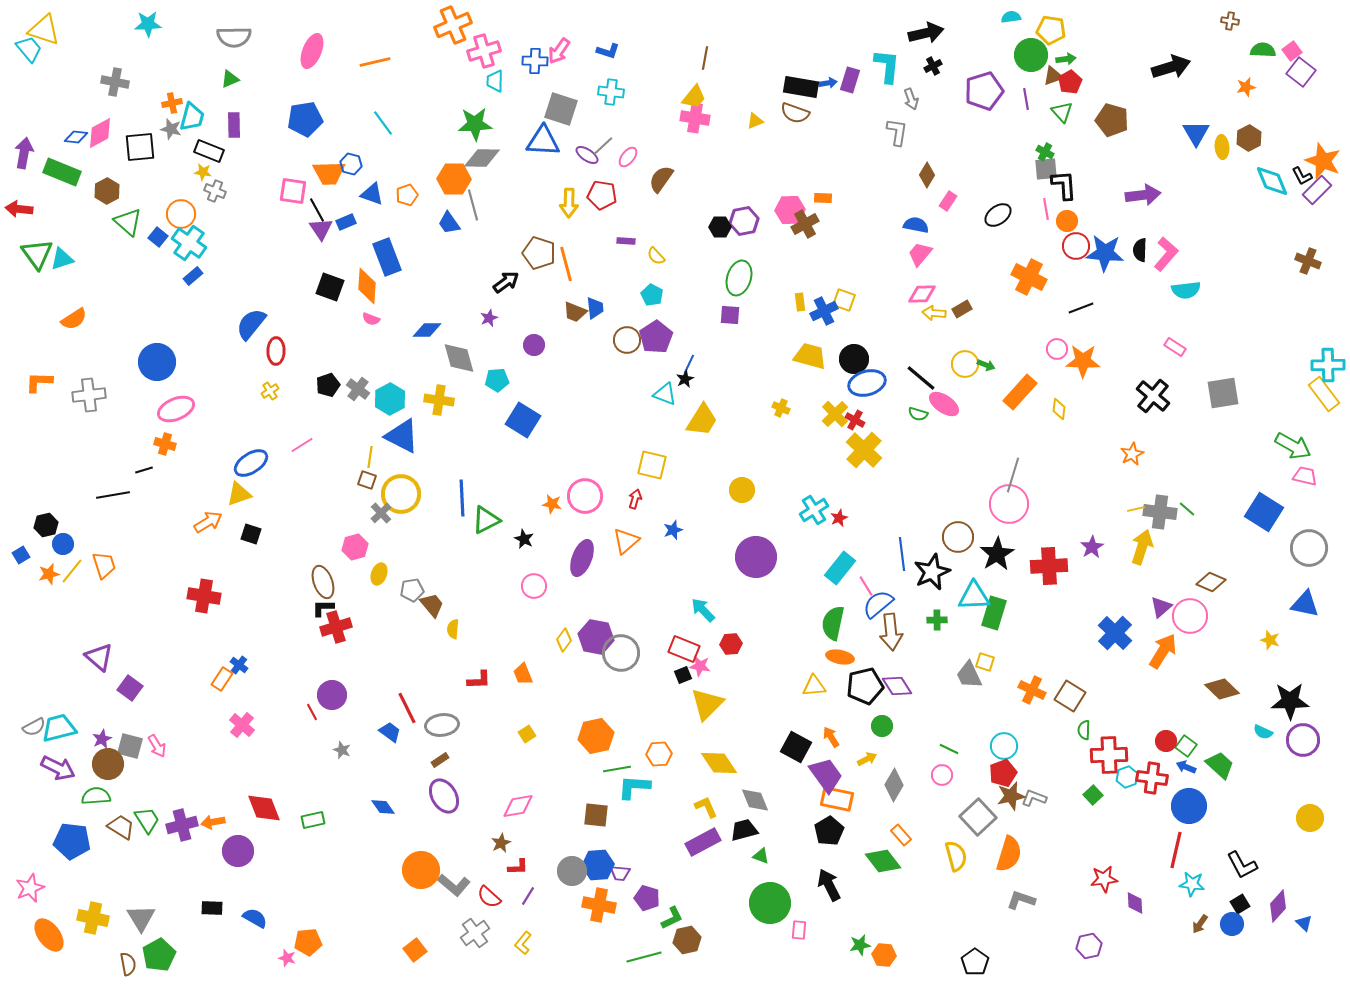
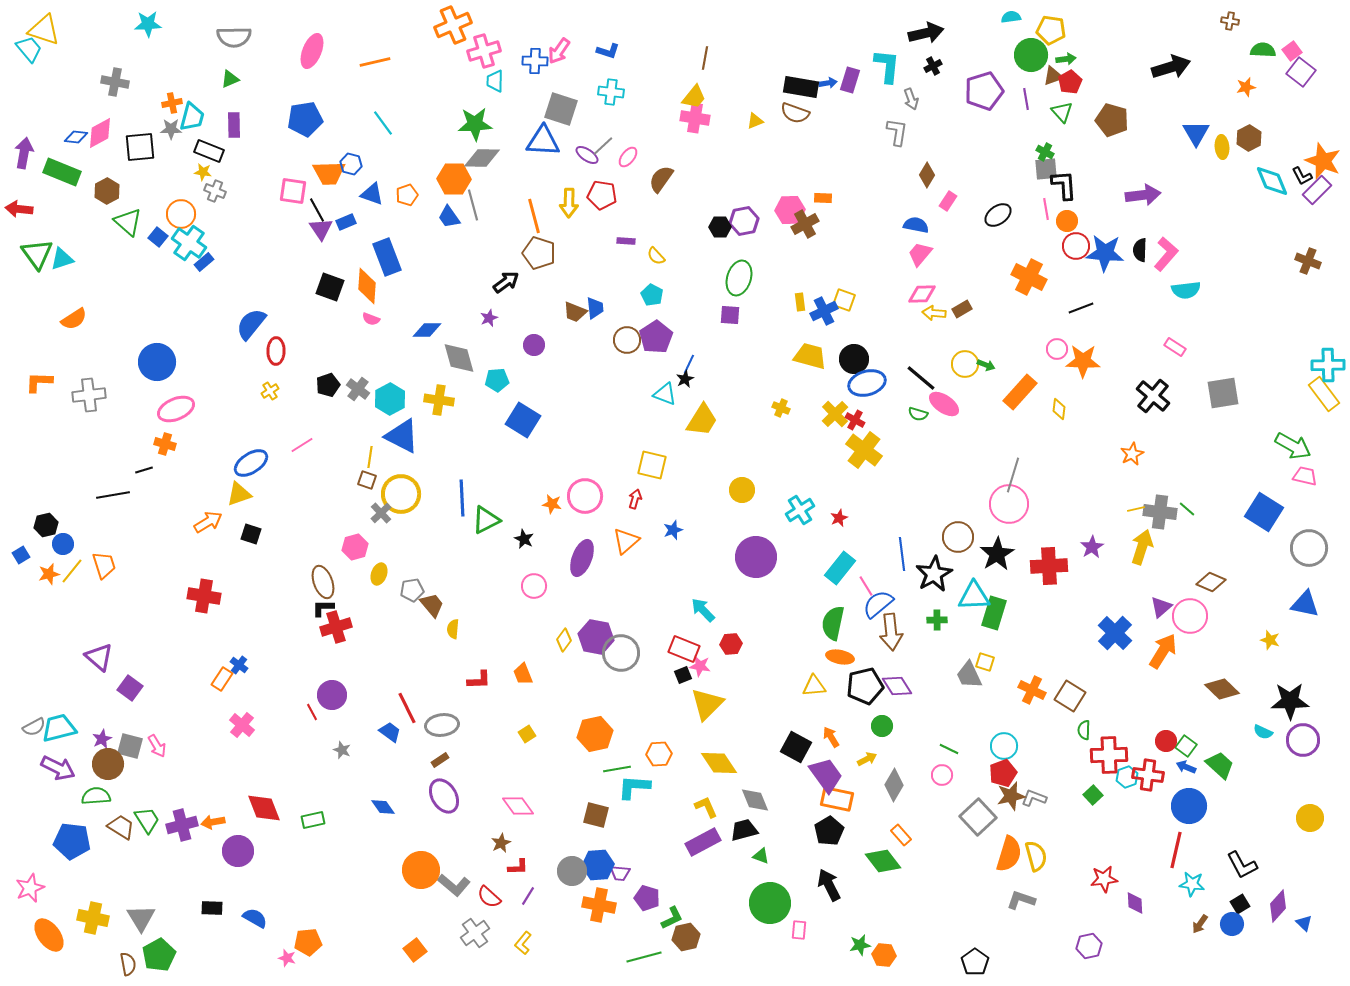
gray star at (171, 129): rotated 15 degrees counterclockwise
blue trapezoid at (449, 223): moved 6 px up
orange line at (566, 264): moved 32 px left, 48 px up
blue rectangle at (193, 276): moved 11 px right, 14 px up
yellow cross at (864, 450): rotated 6 degrees counterclockwise
cyan cross at (814, 510): moved 14 px left
black star at (932, 572): moved 2 px right, 2 px down; rotated 6 degrees counterclockwise
orange hexagon at (596, 736): moved 1 px left, 2 px up
red cross at (1152, 778): moved 4 px left, 3 px up
pink diamond at (518, 806): rotated 64 degrees clockwise
brown square at (596, 815): rotated 8 degrees clockwise
yellow semicircle at (956, 856): moved 80 px right
brown hexagon at (687, 940): moved 1 px left, 3 px up
